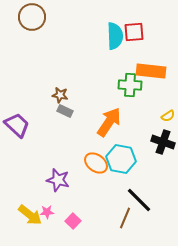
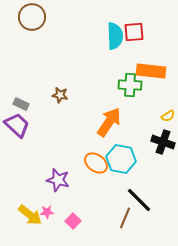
gray rectangle: moved 44 px left, 7 px up
